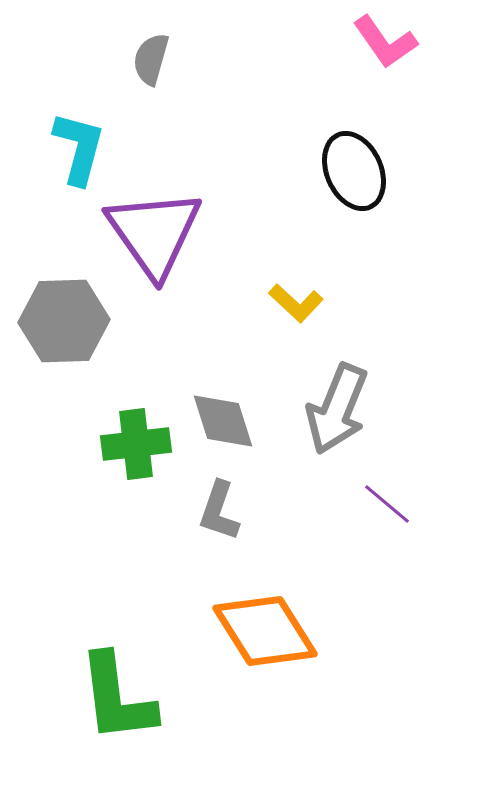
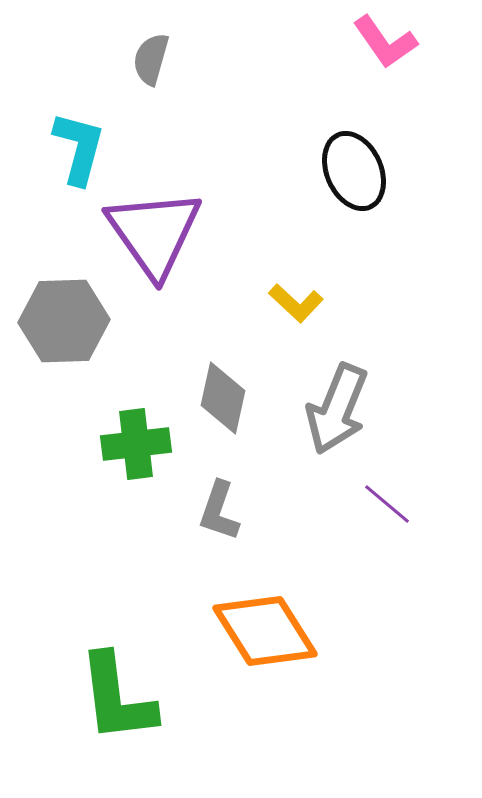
gray diamond: moved 23 px up; rotated 30 degrees clockwise
